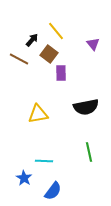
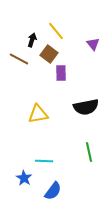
black arrow: rotated 24 degrees counterclockwise
